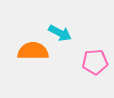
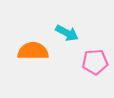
cyan arrow: moved 7 px right
